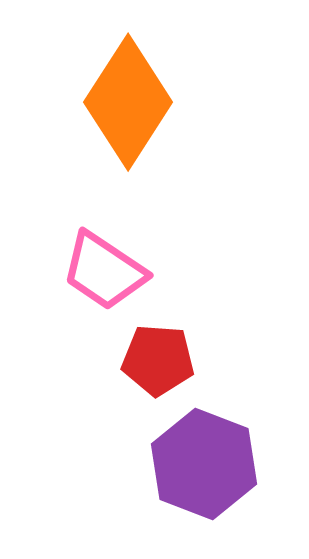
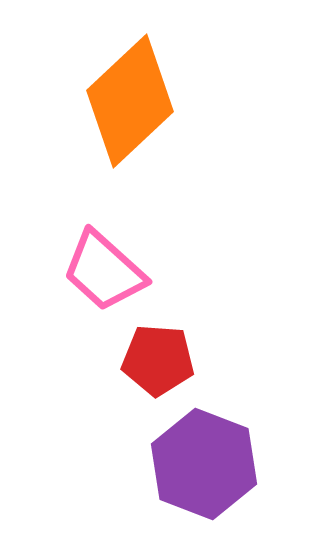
orange diamond: moved 2 px right, 1 px up; rotated 14 degrees clockwise
pink trapezoid: rotated 8 degrees clockwise
